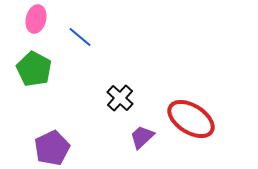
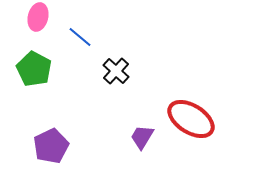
pink ellipse: moved 2 px right, 2 px up
black cross: moved 4 px left, 27 px up
purple trapezoid: rotated 16 degrees counterclockwise
purple pentagon: moved 1 px left, 2 px up
